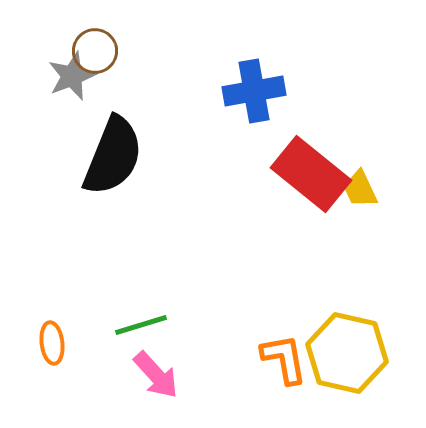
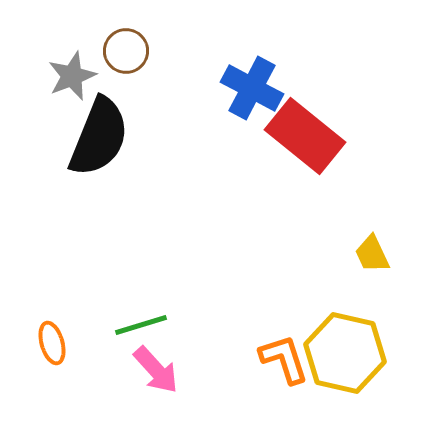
brown circle: moved 31 px right
blue cross: moved 2 px left, 3 px up; rotated 38 degrees clockwise
black semicircle: moved 14 px left, 19 px up
red rectangle: moved 6 px left, 38 px up
yellow trapezoid: moved 12 px right, 65 px down
orange ellipse: rotated 9 degrees counterclockwise
yellow hexagon: moved 2 px left
orange L-shape: rotated 8 degrees counterclockwise
pink arrow: moved 5 px up
